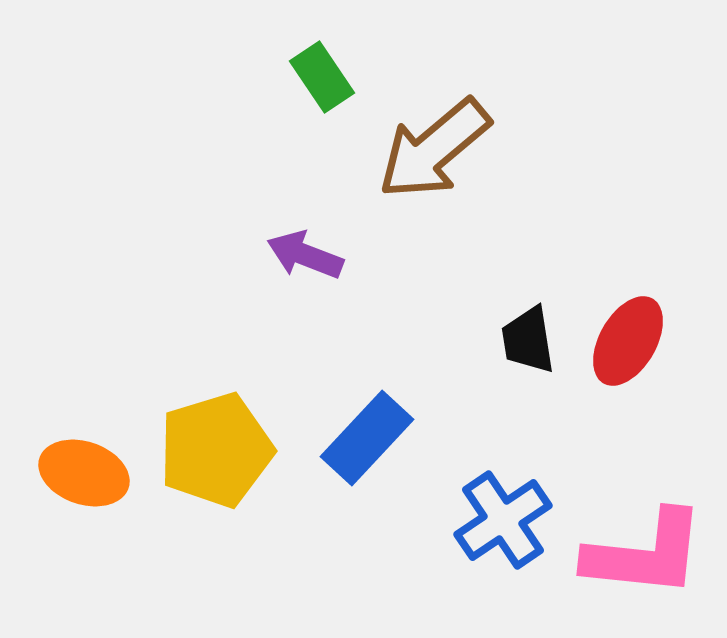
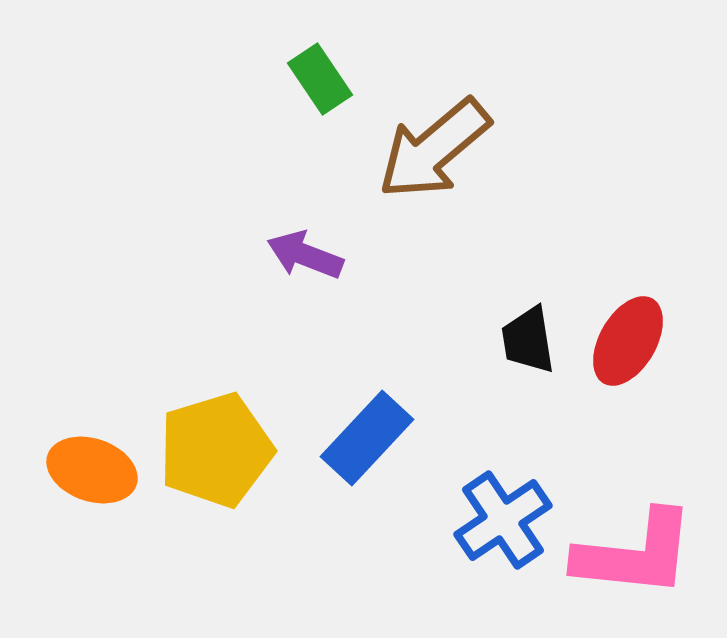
green rectangle: moved 2 px left, 2 px down
orange ellipse: moved 8 px right, 3 px up
pink L-shape: moved 10 px left
